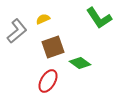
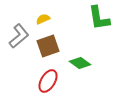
green L-shape: rotated 24 degrees clockwise
gray L-shape: moved 2 px right, 5 px down
brown square: moved 5 px left, 1 px up
